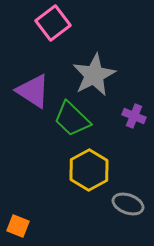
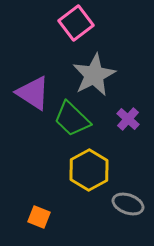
pink square: moved 23 px right
purple triangle: moved 2 px down
purple cross: moved 6 px left, 3 px down; rotated 20 degrees clockwise
orange square: moved 21 px right, 9 px up
